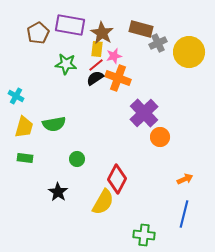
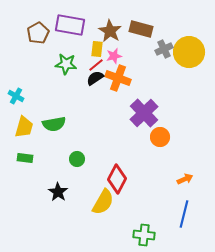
brown star: moved 8 px right, 2 px up
gray cross: moved 6 px right, 6 px down
